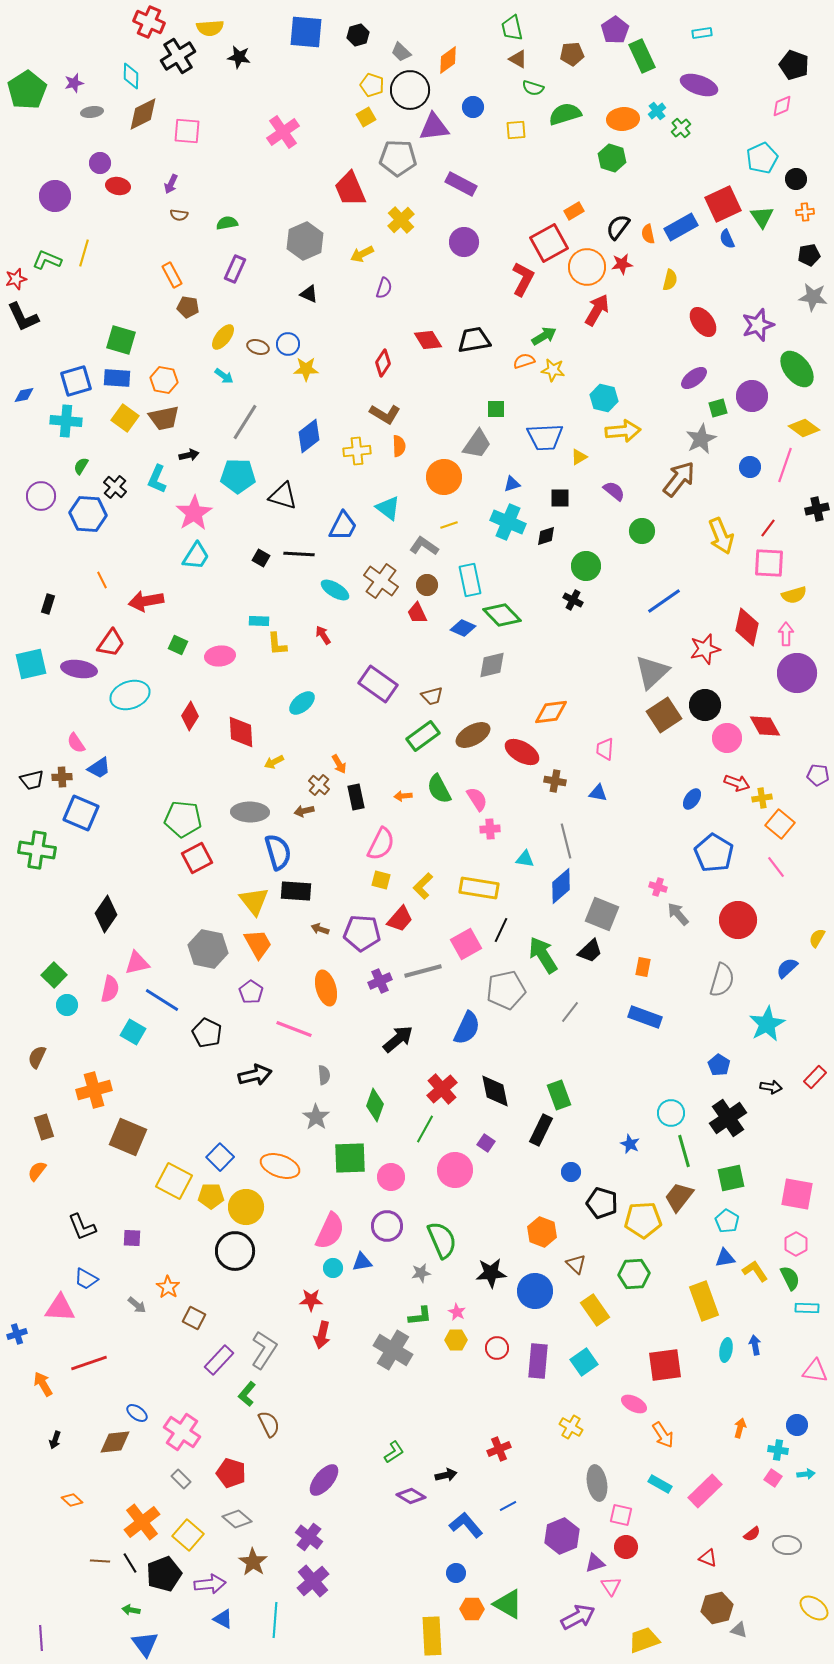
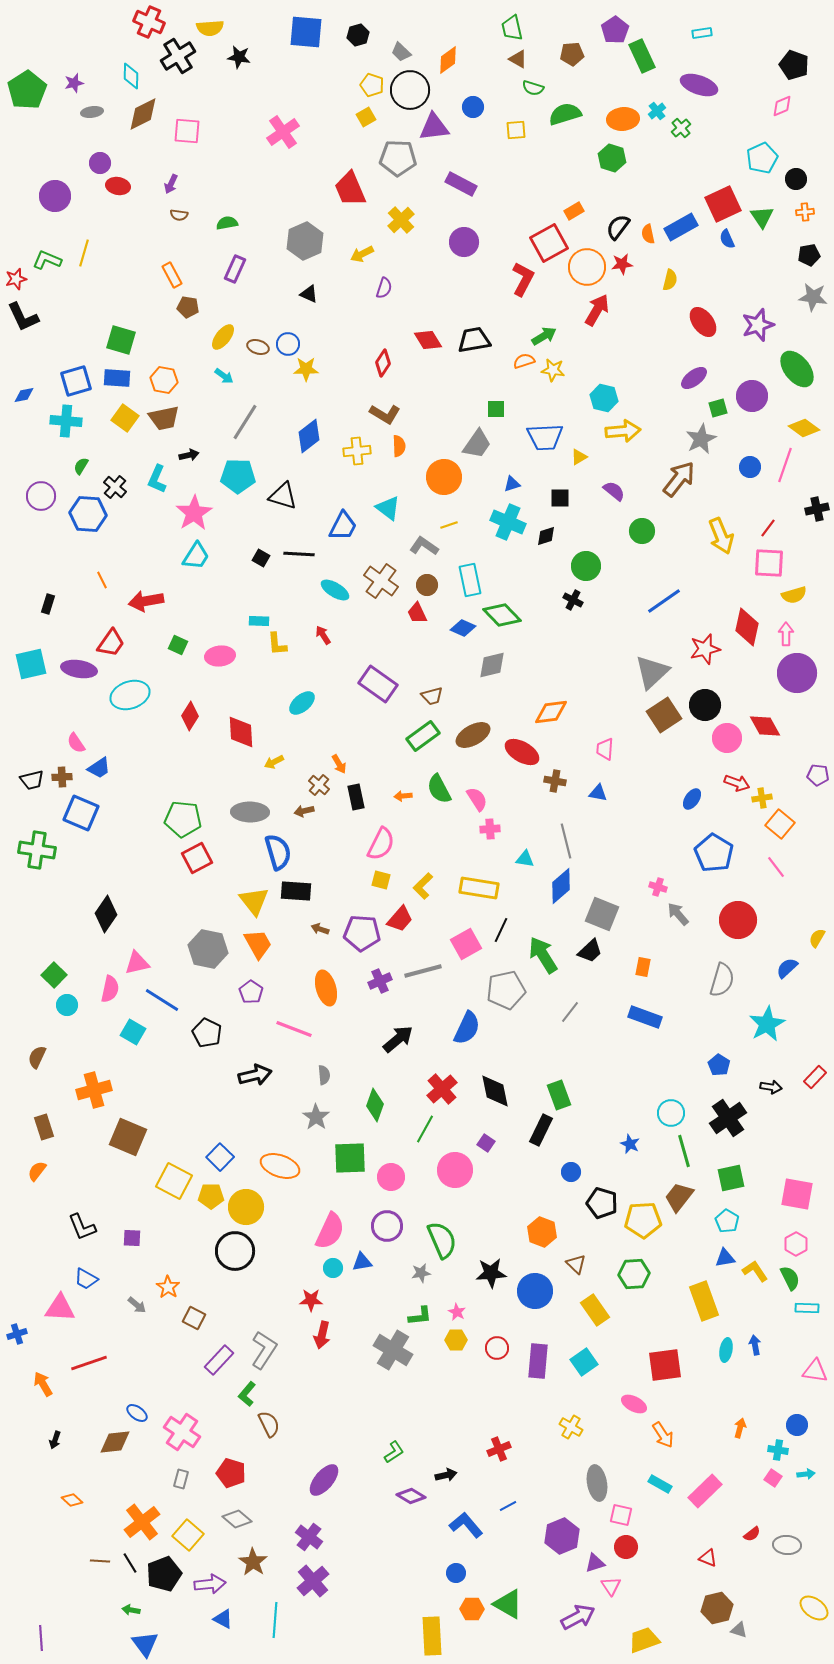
gray rectangle at (181, 1479): rotated 60 degrees clockwise
